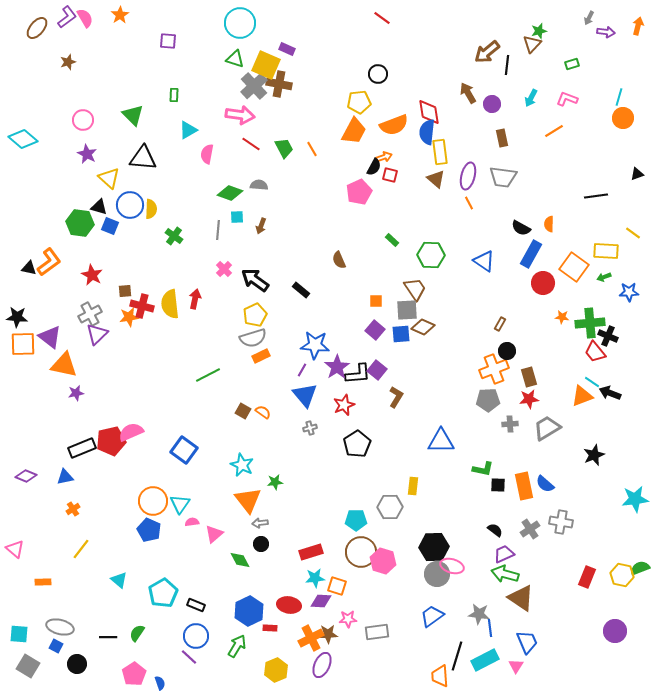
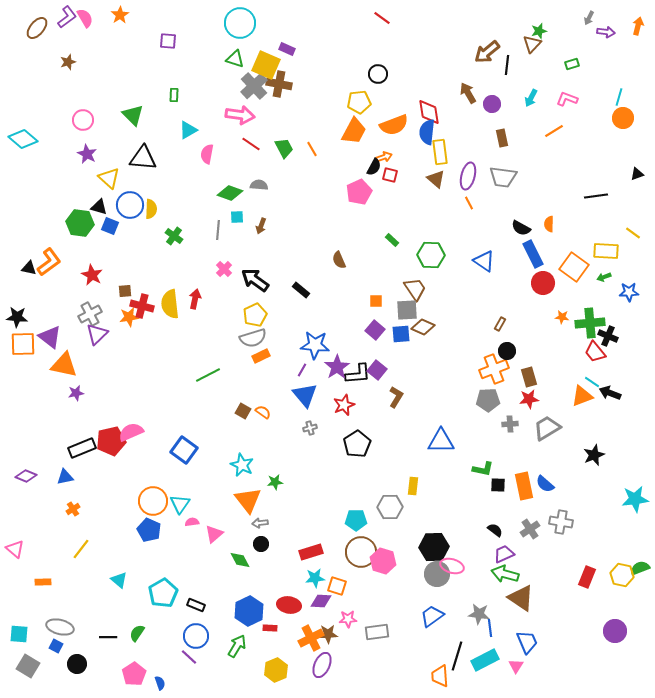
blue rectangle at (531, 254): moved 2 px right; rotated 56 degrees counterclockwise
